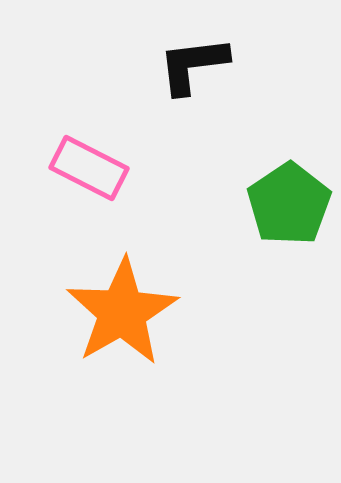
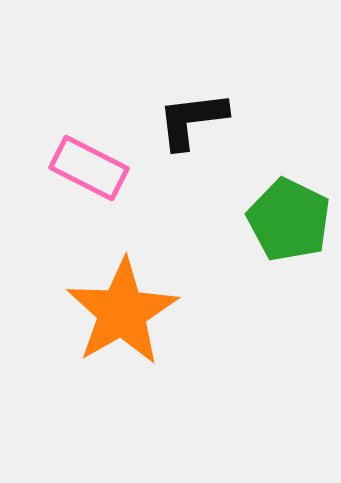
black L-shape: moved 1 px left, 55 px down
green pentagon: moved 16 px down; rotated 12 degrees counterclockwise
